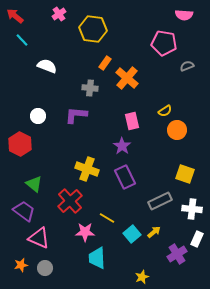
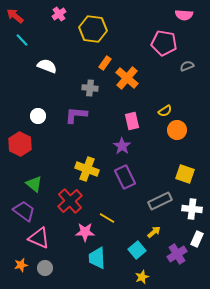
cyan square: moved 5 px right, 16 px down
